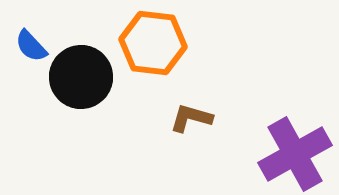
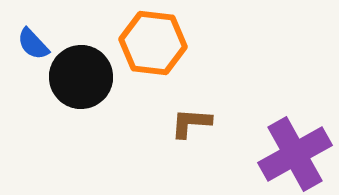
blue semicircle: moved 2 px right, 2 px up
brown L-shape: moved 5 px down; rotated 12 degrees counterclockwise
